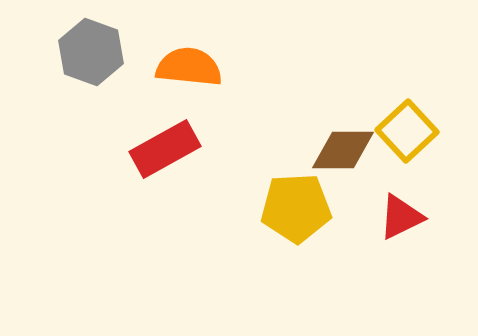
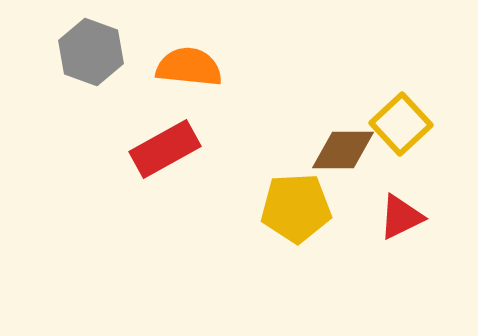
yellow square: moved 6 px left, 7 px up
